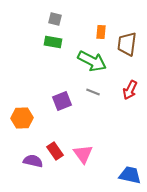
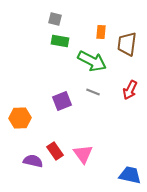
green rectangle: moved 7 px right, 1 px up
orange hexagon: moved 2 px left
